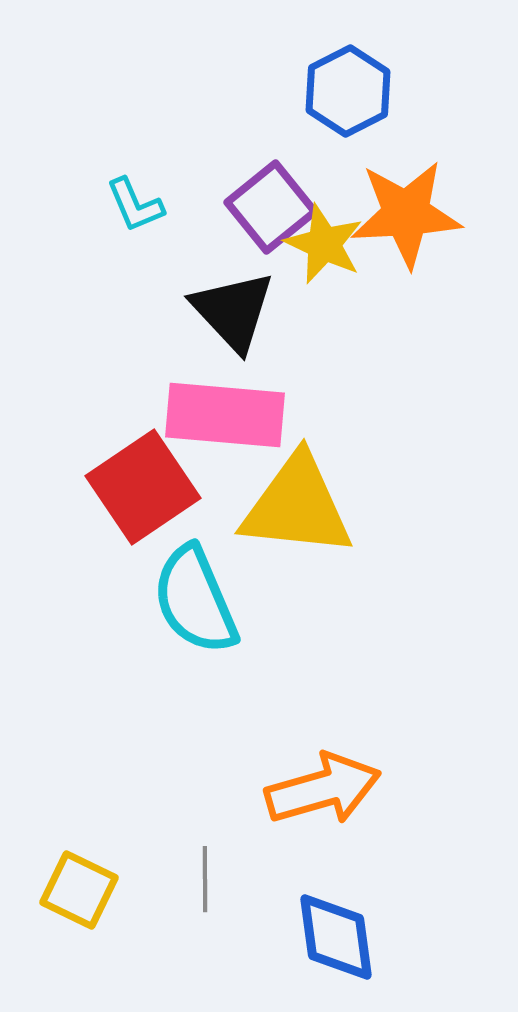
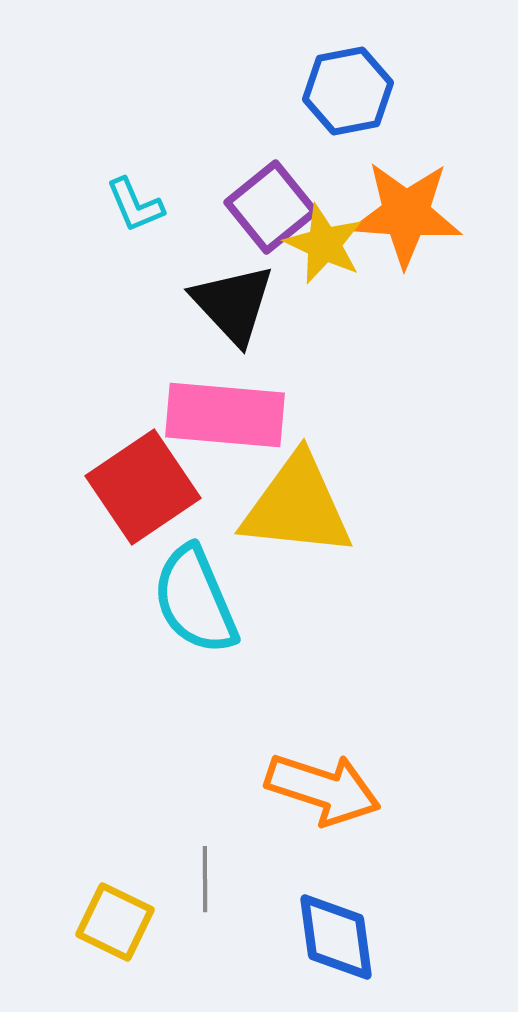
blue hexagon: rotated 16 degrees clockwise
orange star: rotated 7 degrees clockwise
black triangle: moved 7 px up
orange arrow: rotated 34 degrees clockwise
yellow square: moved 36 px right, 32 px down
